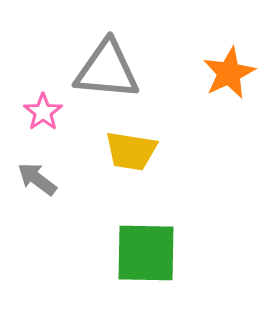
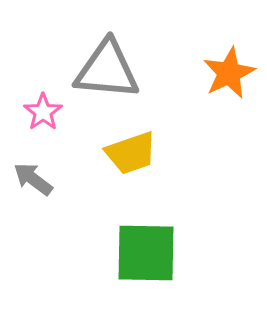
yellow trapezoid: moved 2 px down; rotated 28 degrees counterclockwise
gray arrow: moved 4 px left
